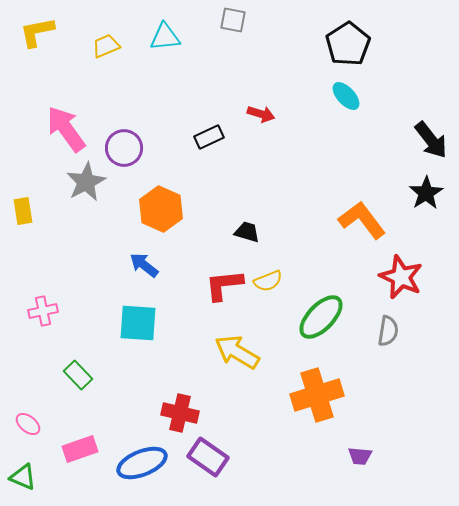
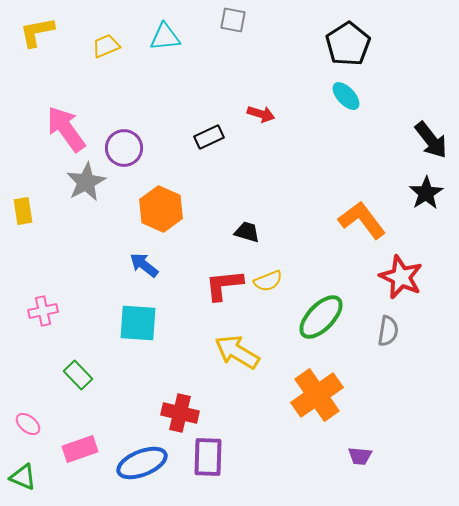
orange cross: rotated 18 degrees counterclockwise
purple rectangle: rotated 57 degrees clockwise
